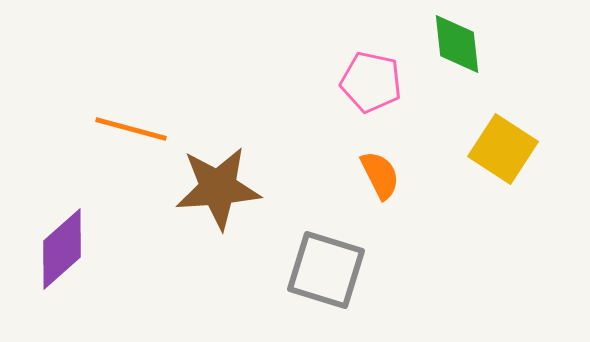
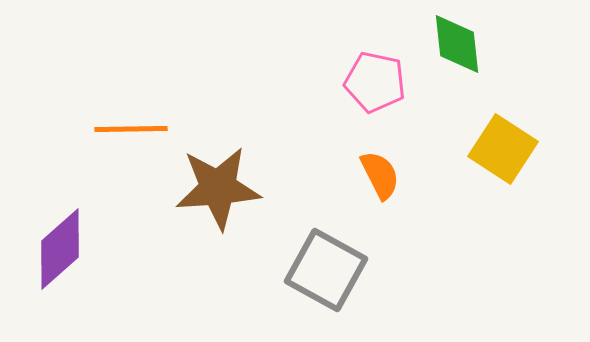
pink pentagon: moved 4 px right
orange line: rotated 16 degrees counterclockwise
purple diamond: moved 2 px left
gray square: rotated 12 degrees clockwise
